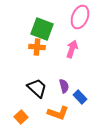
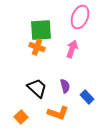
green square: moved 1 px left, 1 px down; rotated 25 degrees counterclockwise
orange cross: rotated 14 degrees clockwise
purple semicircle: moved 1 px right
blue rectangle: moved 7 px right
